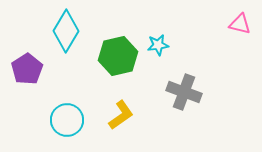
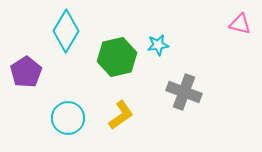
green hexagon: moved 1 px left, 1 px down
purple pentagon: moved 1 px left, 3 px down
cyan circle: moved 1 px right, 2 px up
